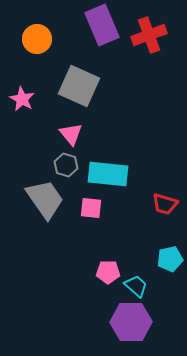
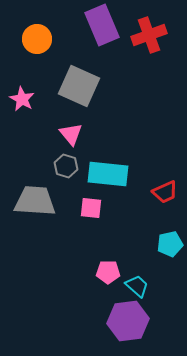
gray hexagon: moved 1 px down
gray trapezoid: moved 10 px left, 2 px down; rotated 51 degrees counterclockwise
red trapezoid: moved 12 px up; rotated 40 degrees counterclockwise
cyan pentagon: moved 15 px up
cyan trapezoid: moved 1 px right
purple hexagon: moved 3 px left, 1 px up; rotated 6 degrees counterclockwise
